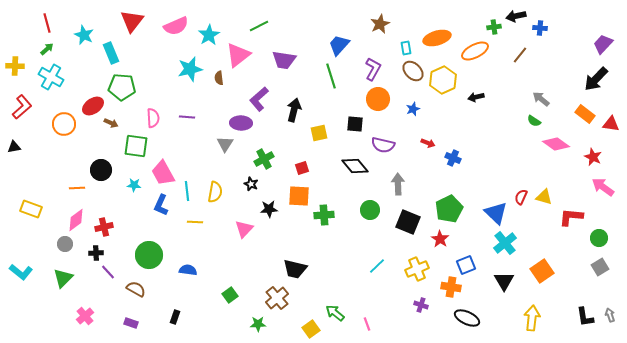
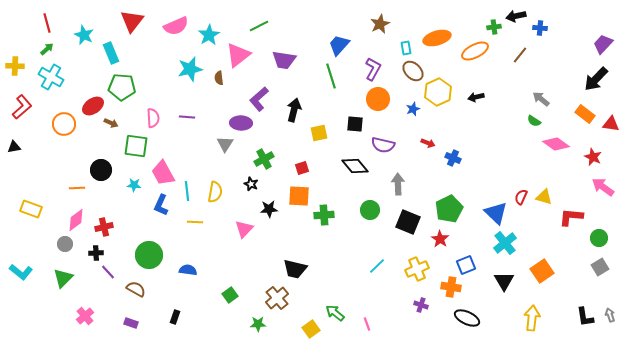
yellow hexagon at (443, 80): moved 5 px left, 12 px down
